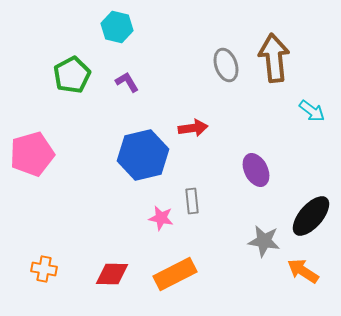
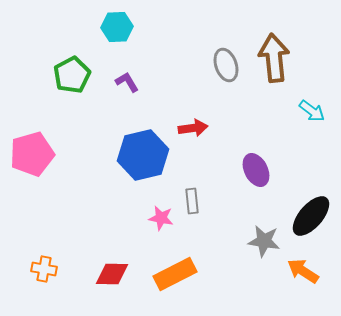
cyan hexagon: rotated 16 degrees counterclockwise
